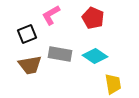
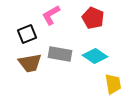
brown trapezoid: moved 2 px up
